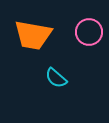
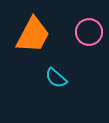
orange trapezoid: rotated 72 degrees counterclockwise
